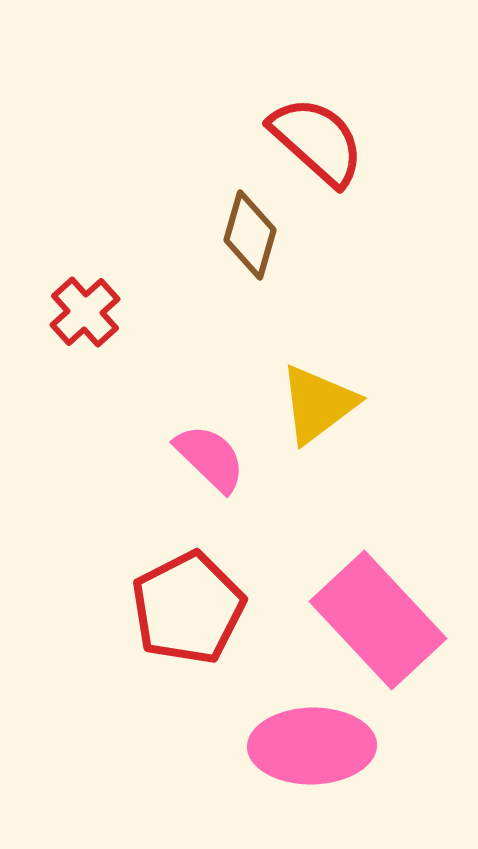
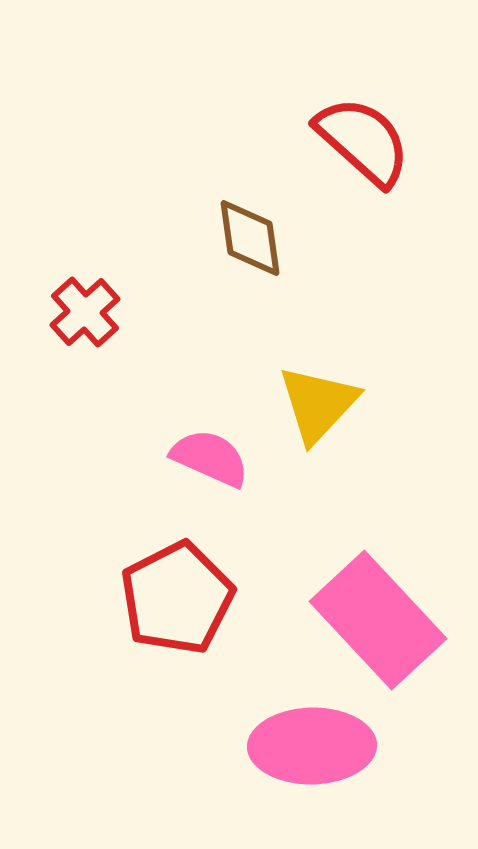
red semicircle: moved 46 px right
brown diamond: moved 3 px down; rotated 24 degrees counterclockwise
yellow triangle: rotated 10 degrees counterclockwise
pink semicircle: rotated 20 degrees counterclockwise
red pentagon: moved 11 px left, 10 px up
